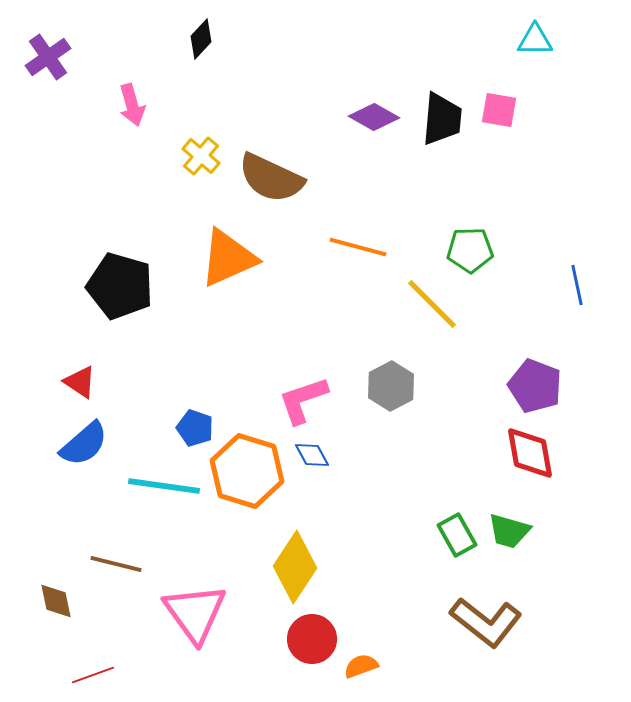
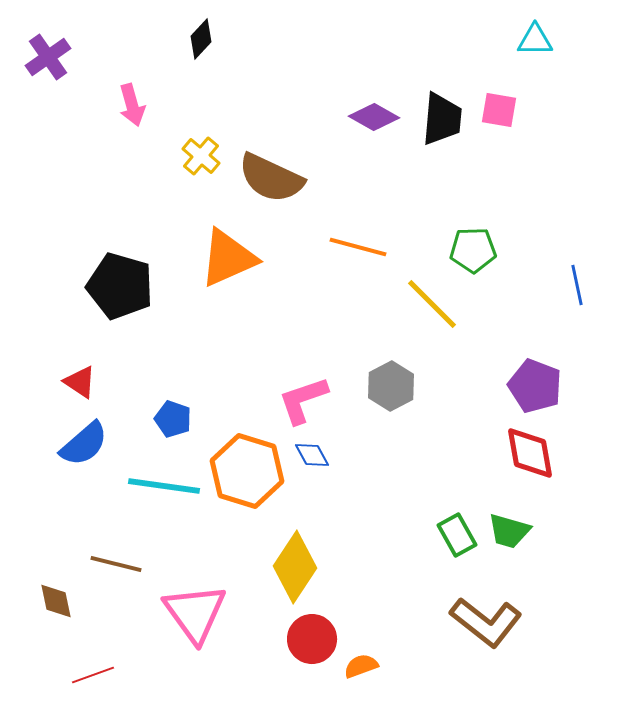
green pentagon: moved 3 px right
blue pentagon: moved 22 px left, 9 px up
